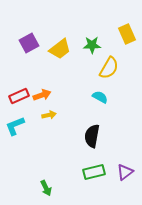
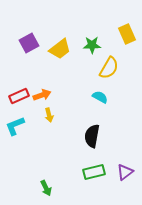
yellow arrow: rotated 88 degrees clockwise
